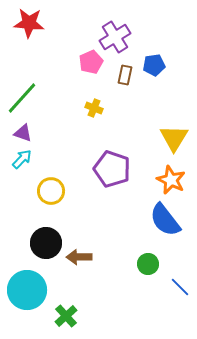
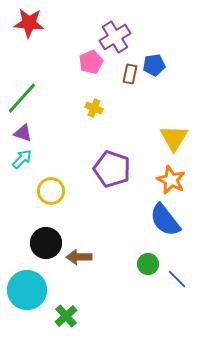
brown rectangle: moved 5 px right, 1 px up
blue line: moved 3 px left, 8 px up
